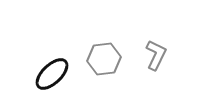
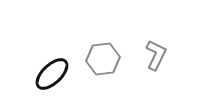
gray hexagon: moved 1 px left
